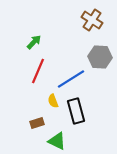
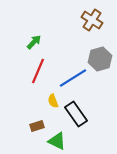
gray hexagon: moved 2 px down; rotated 20 degrees counterclockwise
blue line: moved 2 px right, 1 px up
black rectangle: moved 3 px down; rotated 20 degrees counterclockwise
brown rectangle: moved 3 px down
